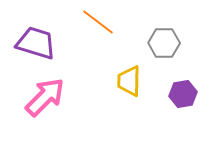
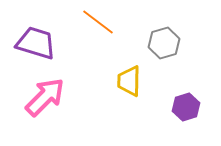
gray hexagon: rotated 16 degrees counterclockwise
purple hexagon: moved 3 px right, 13 px down; rotated 8 degrees counterclockwise
